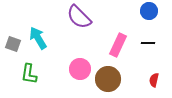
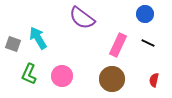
blue circle: moved 4 px left, 3 px down
purple semicircle: moved 3 px right, 1 px down; rotated 8 degrees counterclockwise
black line: rotated 24 degrees clockwise
pink circle: moved 18 px left, 7 px down
green L-shape: rotated 15 degrees clockwise
brown circle: moved 4 px right
